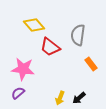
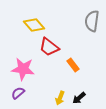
gray semicircle: moved 14 px right, 14 px up
red trapezoid: moved 1 px left
orange rectangle: moved 18 px left, 1 px down
